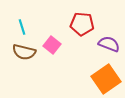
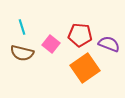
red pentagon: moved 2 px left, 11 px down
pink square: moved 1 px left, 1 px up
brown semicircle: moved 2 px left, 1 px down
orange square: moved 21 px left, 11 px up
